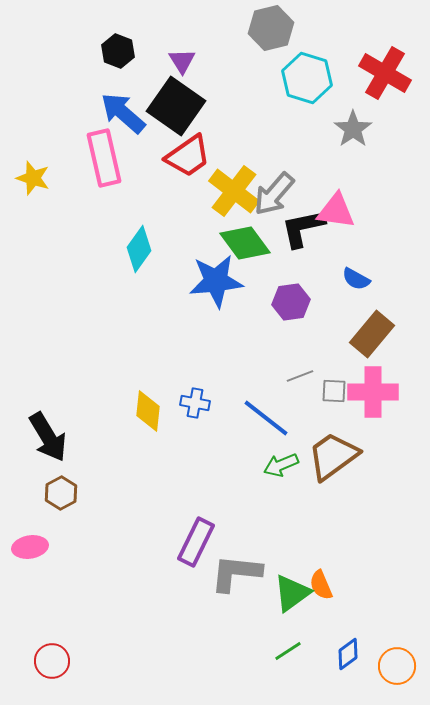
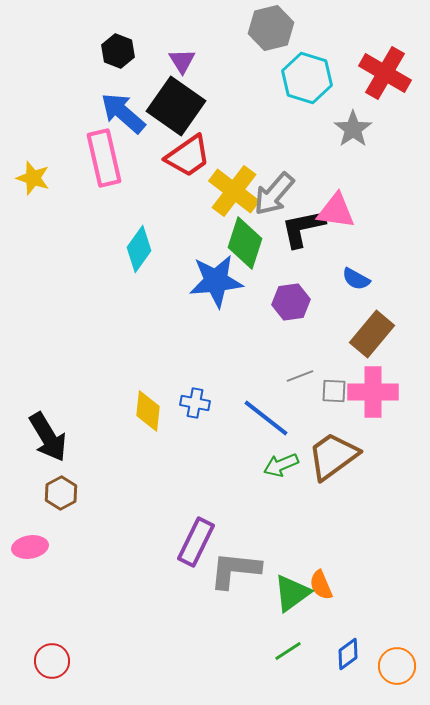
green diamond: rotated 54 degrees clockwise
gray L-shape: moved 1 px left, 3 px up
